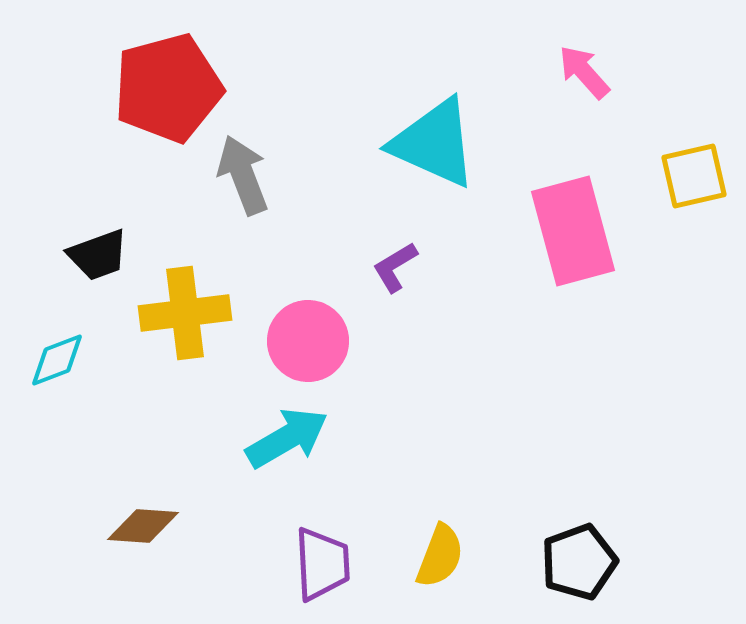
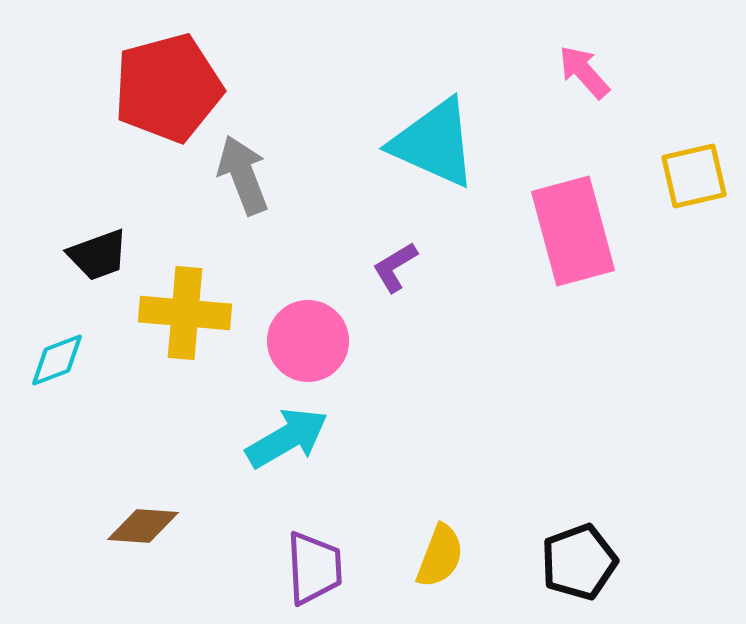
yellow cross: rotated 12 degrees clockwise
purple trapezoid: moved 8 px left, 4 px down
